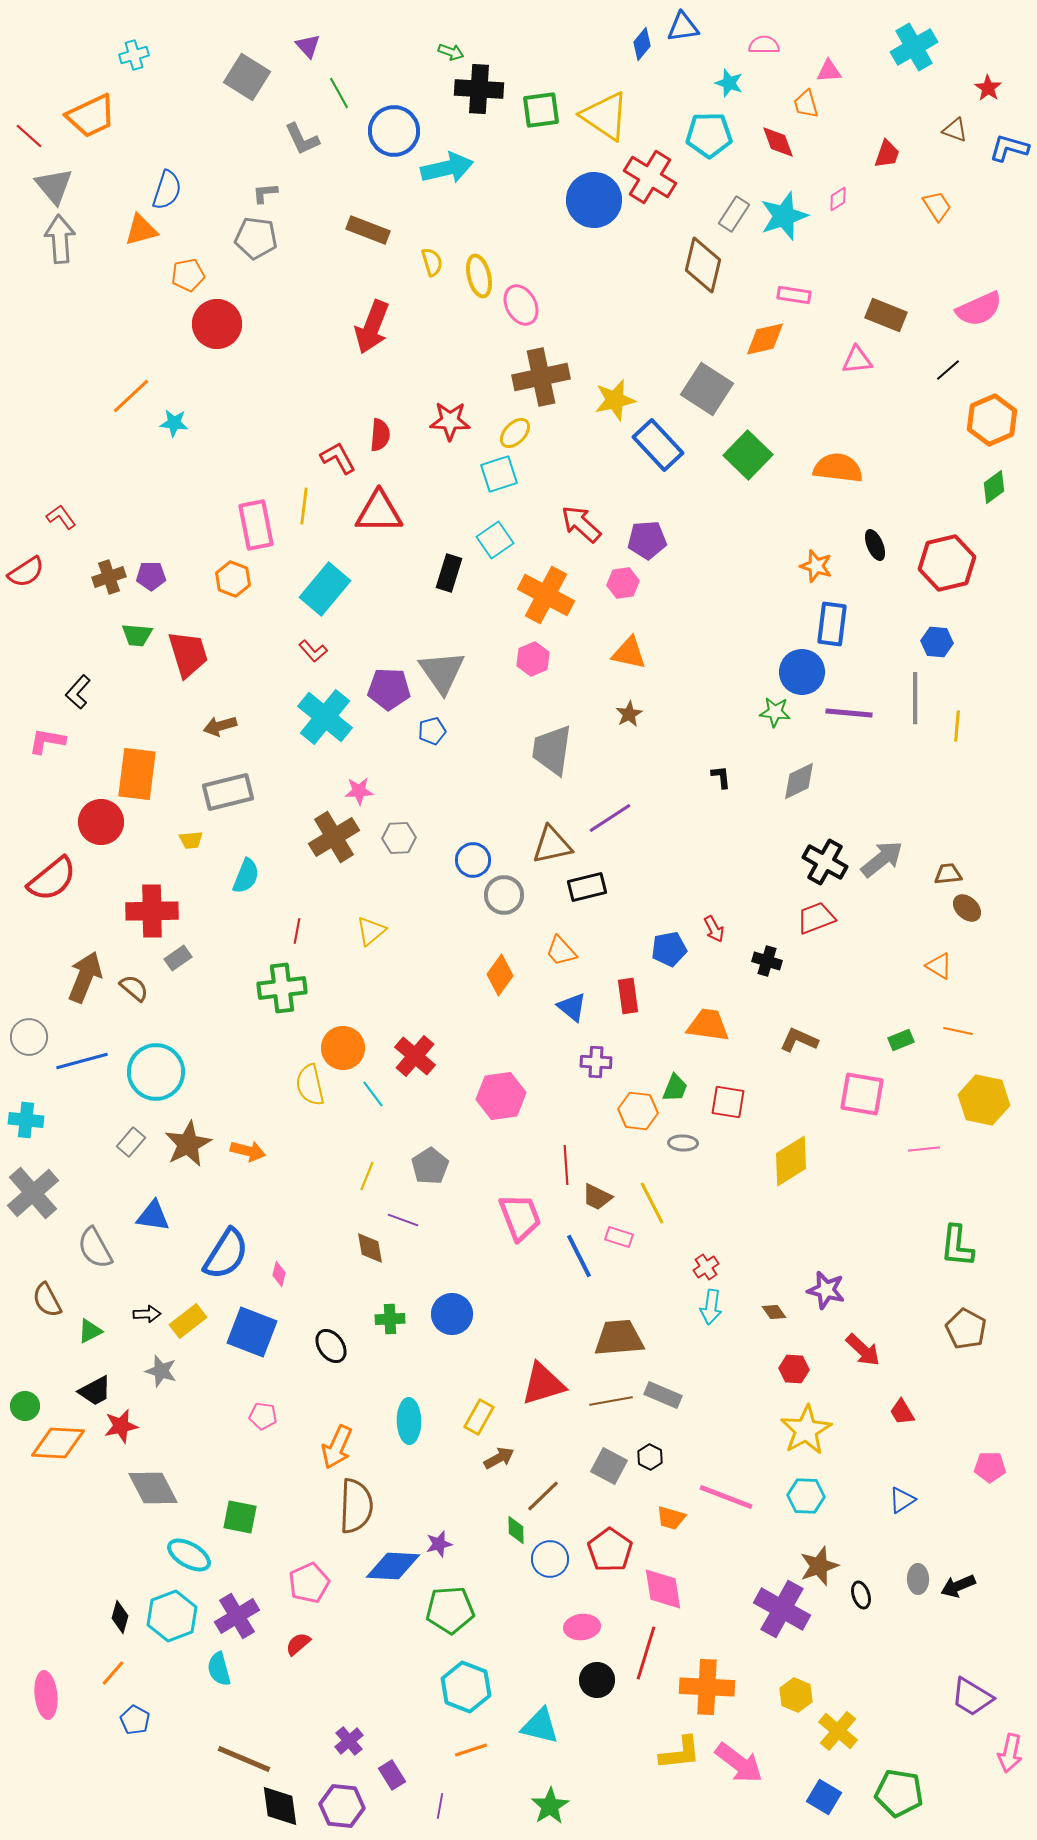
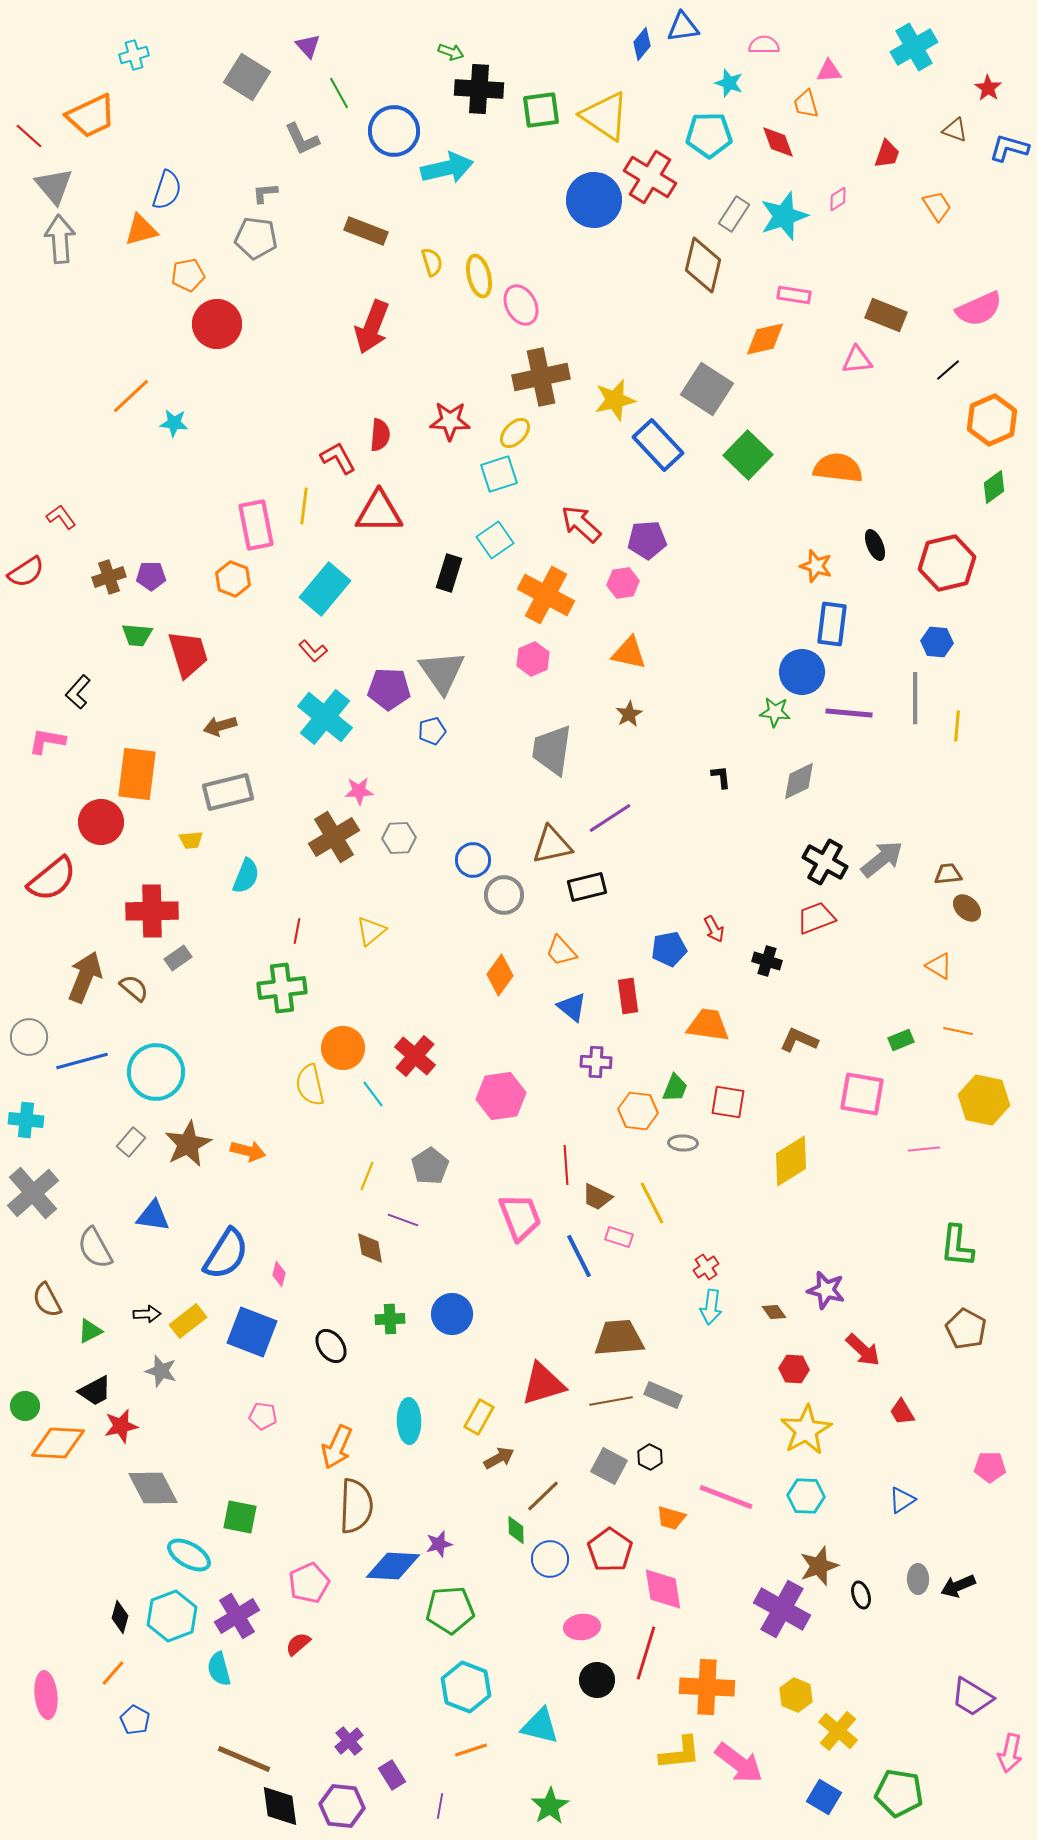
brown rectangle at (368, 230): moved 2 px left, 1 px down
